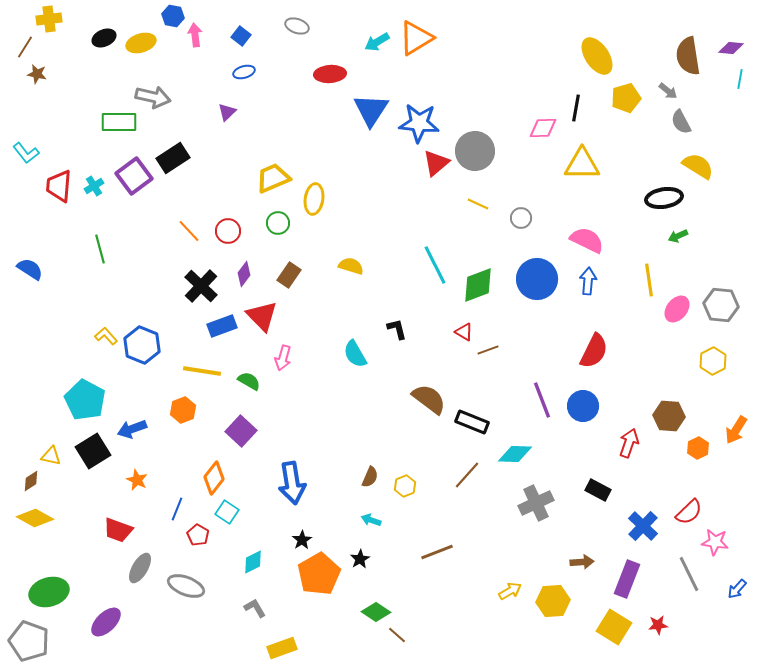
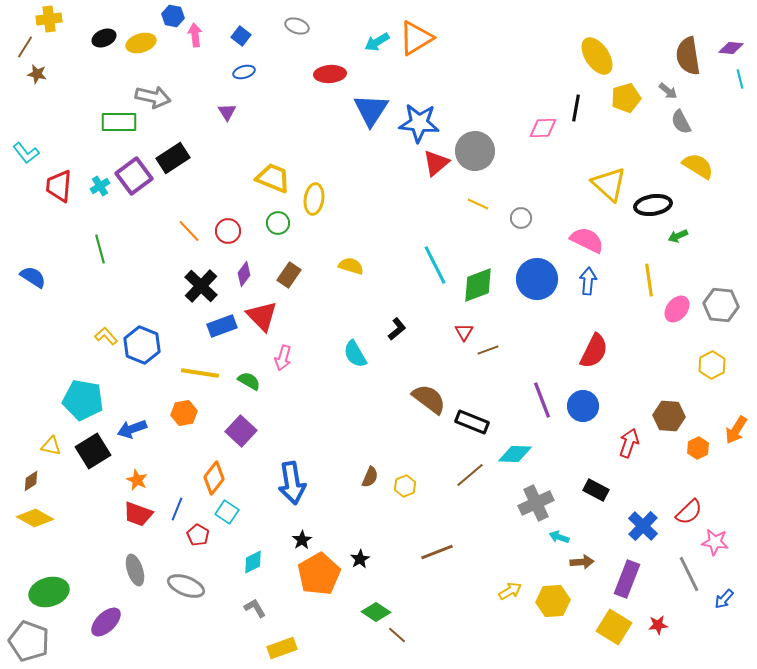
cyan line at (740, 79): rotated 24 degrees counterclockwise
purple triangle at (227, 112): rotated 18 degrees counterclockwise
yellow triangle at (582, 164): moved 27 px right, 20 px down; rotated 42 degrees clockwise
yellow trapezoid at (273, 178): rotated 45 degrees clockwise
cyan cross at (94, 186): moved 6 px right
black ellipse at (664, 198): moved 11 px left, 7 px down
blue semicircle at (30, 269): moved 3 px right, 8 px down
black L-shape at (397, 329): rotated 65 degrees clockwise
red triangle at (464, 332): rotated 30 degrees clockwise
yellow hexagon at (713, 361): moved 1 px left, 4 px down
yellow line at (202, 371): moved 2 px left, 2 px down
cyan pentagon at (85, 400): moved 2 px left; rotated 18 degrees counterclockwise
orange hexagon at (183, 410): moved 1 px right, 3 px down; rotated 10 degrees clockwise
yellow triangle at (51, 456): moved 10 px up
brown line at (467, 475): moved 3 px right; rotated 8 degrees clockwise
black rectangle at (598, 490): moved 2 px left
cyan arrow at (371, 520): moved 188 px right, 17 px down
red trapezoid at (118, 530): moved 20 px right, 16 px up
gray ellipse at (140, 568): moved 5 px left, 2 px down; rotated 48 degrees counterclockwise
blue arrow at (737, 589): moved 13 px left, 10 px down
